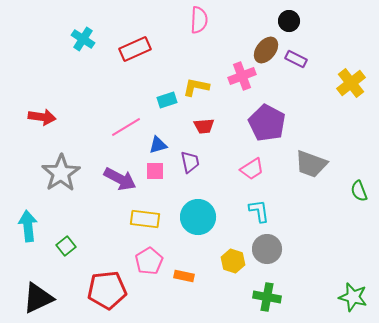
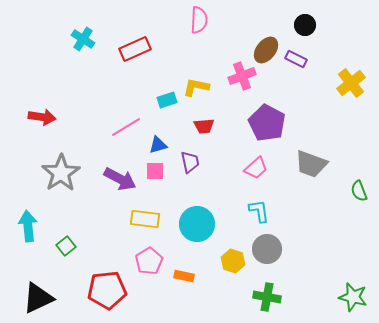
black circle: moved 16 px right, 4 px down
pink trapezoid: moved 4 px right, 1 px up; rotated 10 degrees counterclockwise
cyan circle: moved 1 px left, 7 px down
